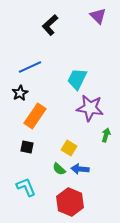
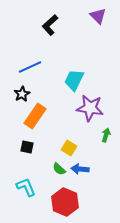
cyan trapezoid: moved 3 px left, 1 px down
black star: moved 2 px right, 1 px down
red hexagon: moved 5 px left
